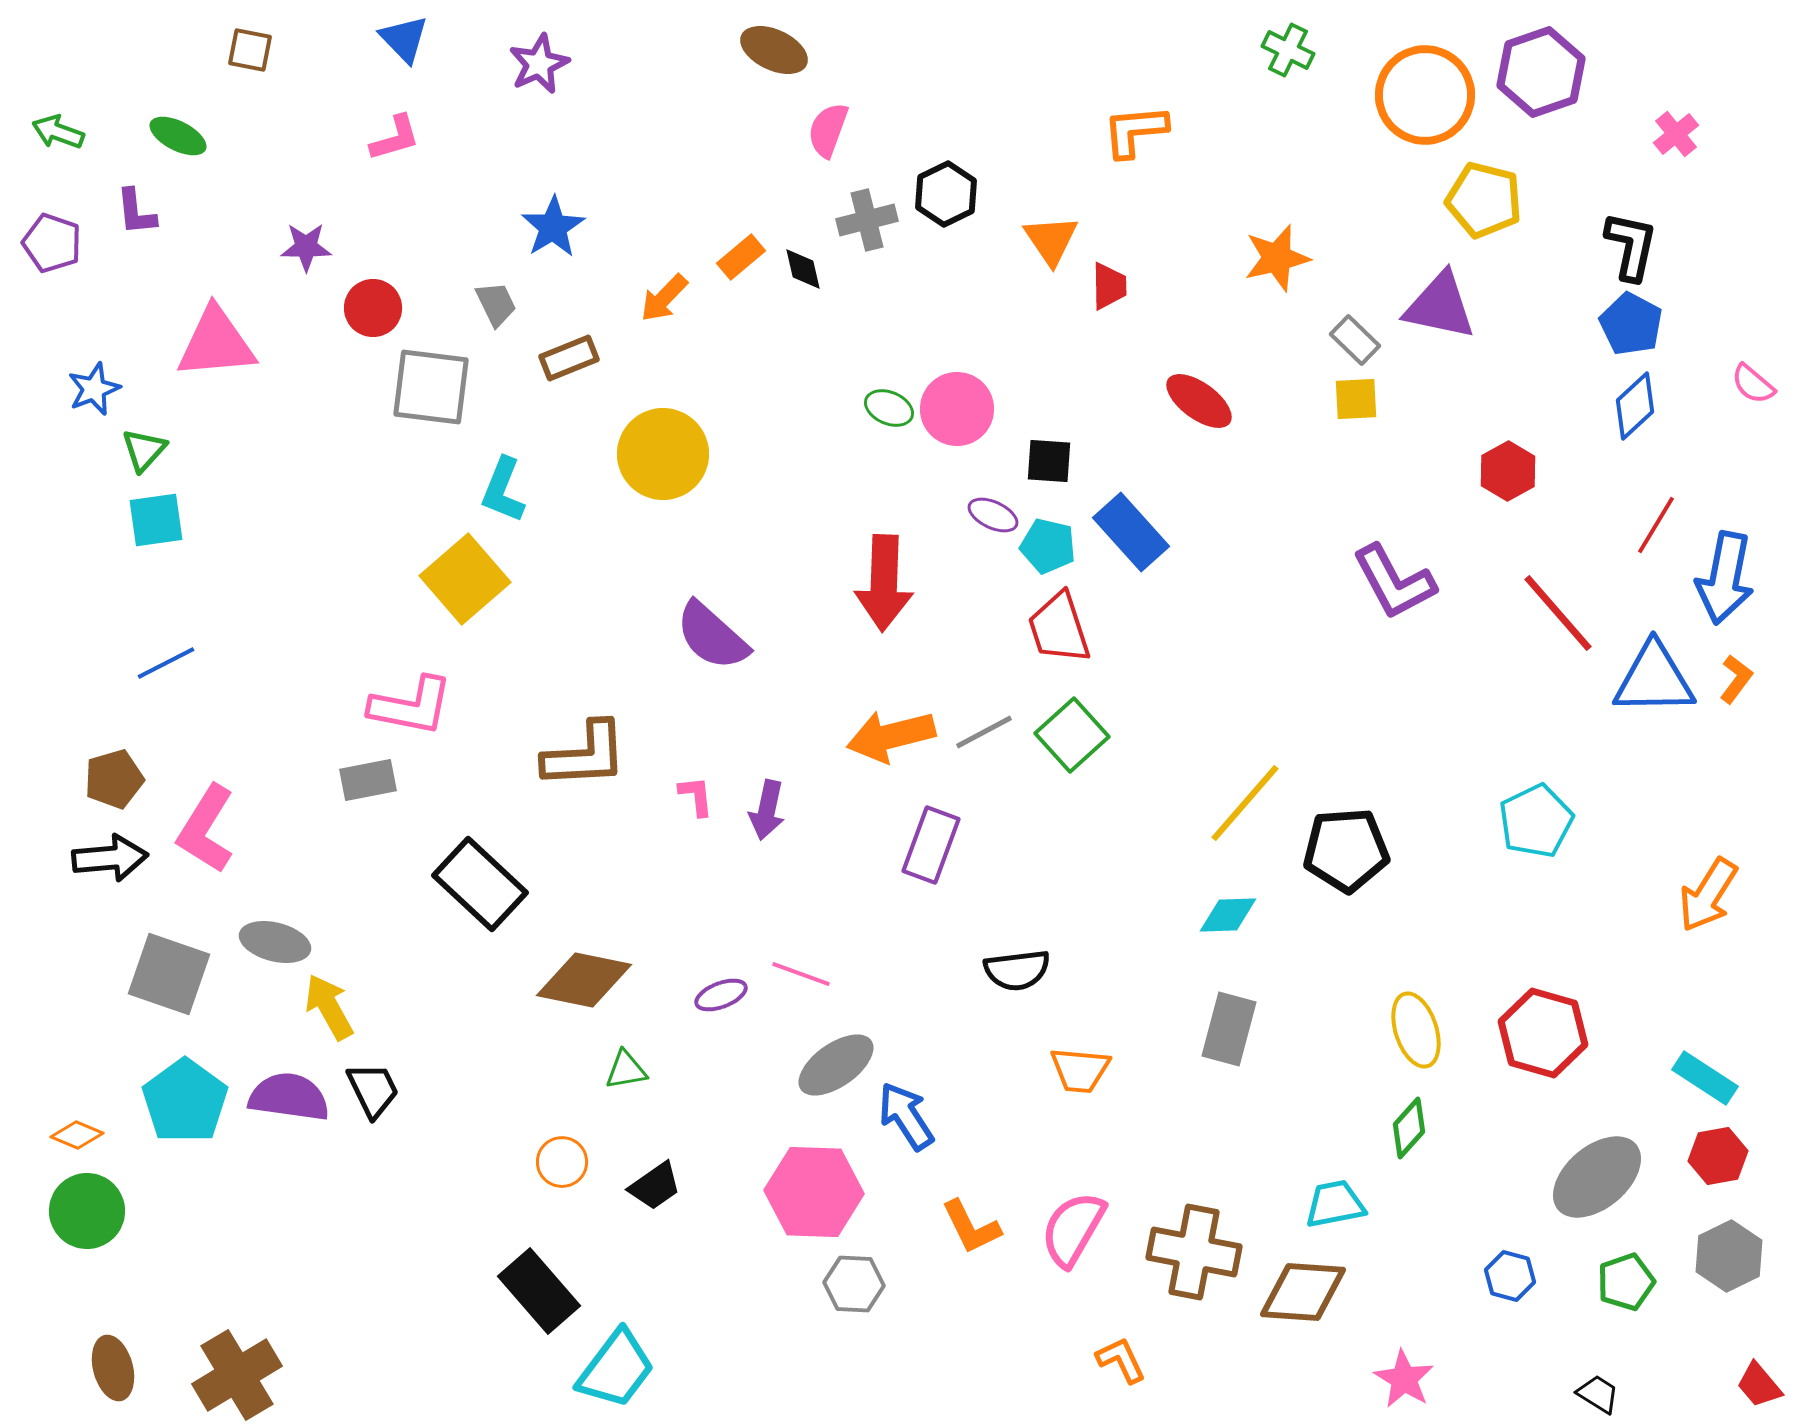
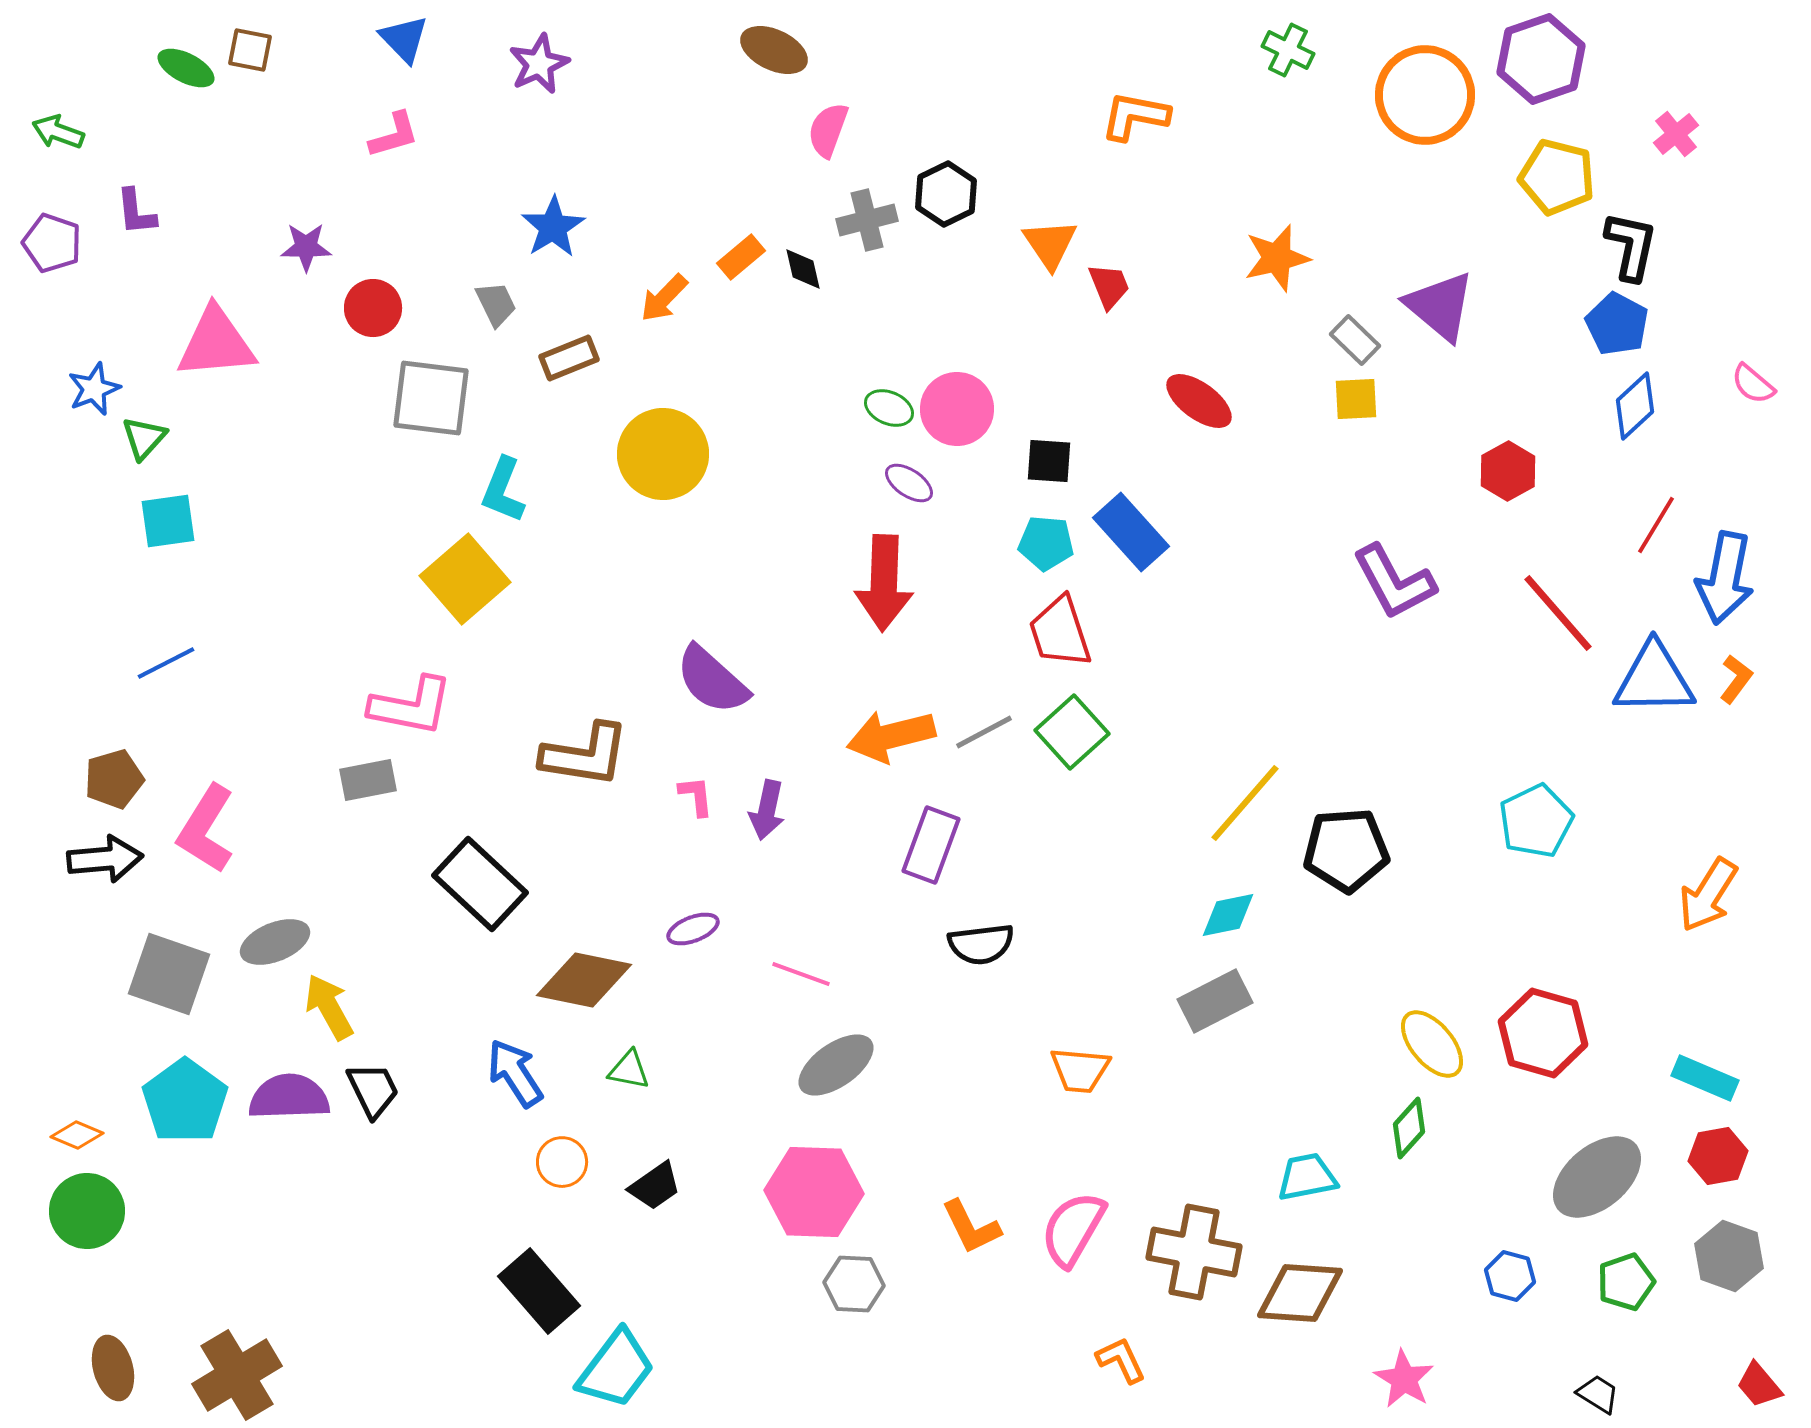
purple hexagon at (1541, 72): moved 13 px up
orange L-shape at (1135, 131): moved 15 px up; rotated 16 degrees clockwise
green ellipse at (178, 136): moved 8 px right, 68 px up
pink L-shape at (395, 138): moved 1 px left, 3 px up
yellow pentagon at (1484, 200): moved 73 px right, 23 px up
orange triangle at (1051, 240): moved 1 px left, 4 px down
red trapezoid at (1109, 286): rotated 21 degrees counterclockwise
purple triangle at (1440, 306): rotated 28 degrees clockwise
blue pentagon at (1631, 324): moved 14 px left
gray square at (431, 387): moved 11 px down
green triangle at (144, 450): moved 12 px up
purple ellipse at (993, 515): moved 84 px left, 32 px up; rotated 9 degrees clockwise
cyan square at (156, 520): moved 12 px right, 1 px down
cyan pentagon at (1048, 546): moved 2 px left, 3 px up; rotated 8 degrees counterclockwise
red trapezoid at (1059, 628): moved 1 px right, 4 px down
purple semicircle at (712, 636): moved 44 px down
green square at (1072, 735): moved 3 px up
brown L-shape at (585, 755): rotated 12 degrees clockwise
black arrow at (110, 858): moved 5 px left, 1 px down
cyan diamond at (1228, 915): rotated 10 degrees counterclockwise
gray ellipse at (275, 942): rotated 36 degrees counterclockwise
black semicircle at (1017, 970): moved 36 px left, 26 px up
purple ellipse at (721, 995): moved 28 px left, 66 px up
gray rectangle at (1229, 1029): moved 14 px left, 28 px up; rotated 48 degrees clockwise
yellow ellipse at (1416, 1030): moved 16 px right, 14 px down; rotated 22 degrees counterclockwise
green triangle at (626, 1070): moved 3 px right; rotated 21 degrees clockwise
cyan rectangle at (1705, 1078): rotated 10 degrees counterclockwise
purple semicircle at (289, 1097): rotated 10 degrees counterclockwise
blue arrow at (906, 1116): moved 391 px left, 43 px up
cyan trapezoid at (1335, 1204): moved 28 px left, 27 px up
gray hexagon at (1729, 1256): rotated 14 degrees counterclockwise
brown diamond at (1303, 1292): moved 3 px left, 1 px down
